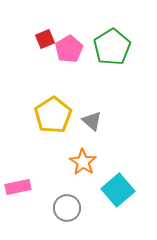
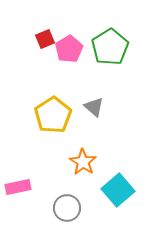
green pentagon: moved 2 px left
gray triangle: moved 2 px right, 14 px up
